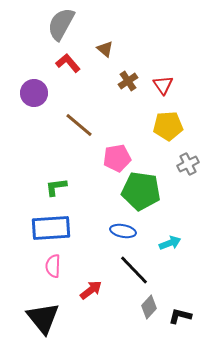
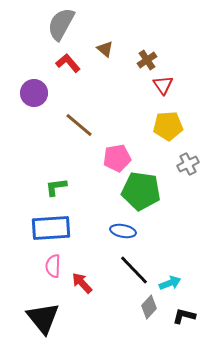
brown cross: moved 19 px right, 21 px up
cyan arrow: moved 40 px down
red arrow: moved 9 px left, 7 px up; rotated 95 degrees counterclockwise
black L-shape: moved 4 px right
